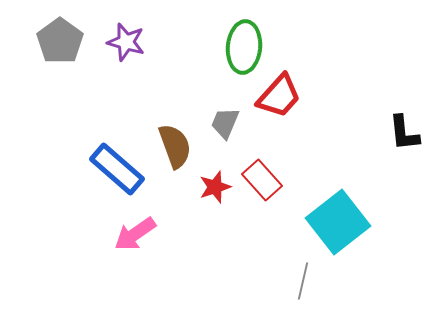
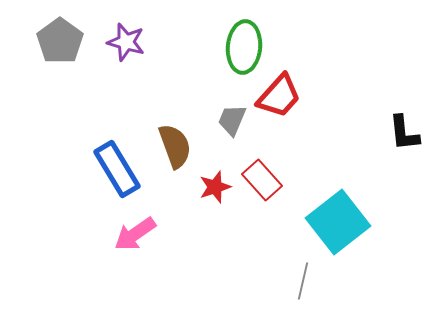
gray trapezoid: moved 7 px right, 3 px up
blue rectangle: rotated 18 degrees clockwise
